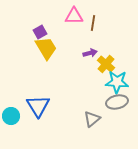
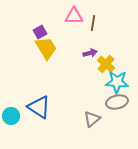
blue triangle: moved 1 px right, 1 px down; rotated 25 degrees counterclockwise
